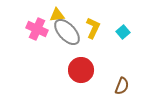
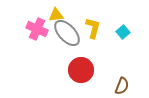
yellow triangle: moved 1 px left
yellow L-shape: rotated 10 degrees counterclockwise
gray ellipse: moved 1 px down
